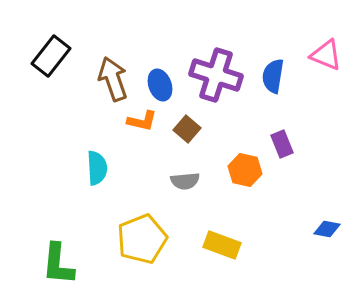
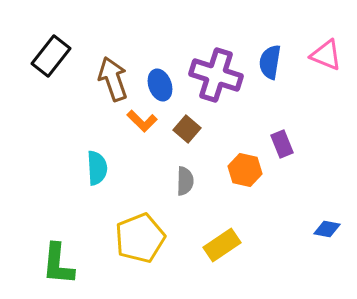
blue semicircle: moved 3 px left, 14 px up
orange L-shape: rotated 32 degrees clockwise
gray semicircle: rotated 84 degrees counterclockwise
yellow pentagon: moved 2 px left, 1 px up
yellow rectangle: rotated 54 degrees counterclockwise
